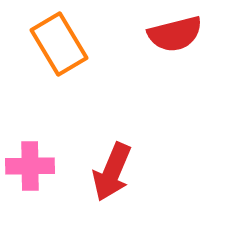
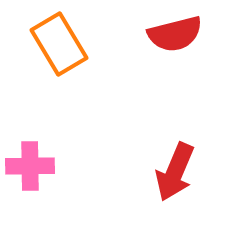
red arrow: moved 63 px right
